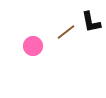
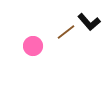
black L-shape: moved 2 px left; rotated 30 degrees counterclockwise
